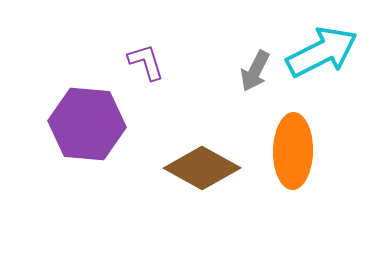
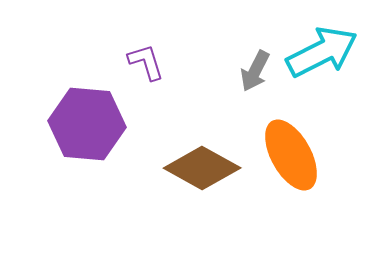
orange ellipse: moved 2 px left, 4 px down; rotated 30 degrees counterclockwise
